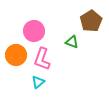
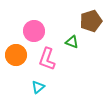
brown pentagon: rotated 15 degrees clockwise
pink L-shape: moved 5 px right
cyan triangle: moved 5 px down
